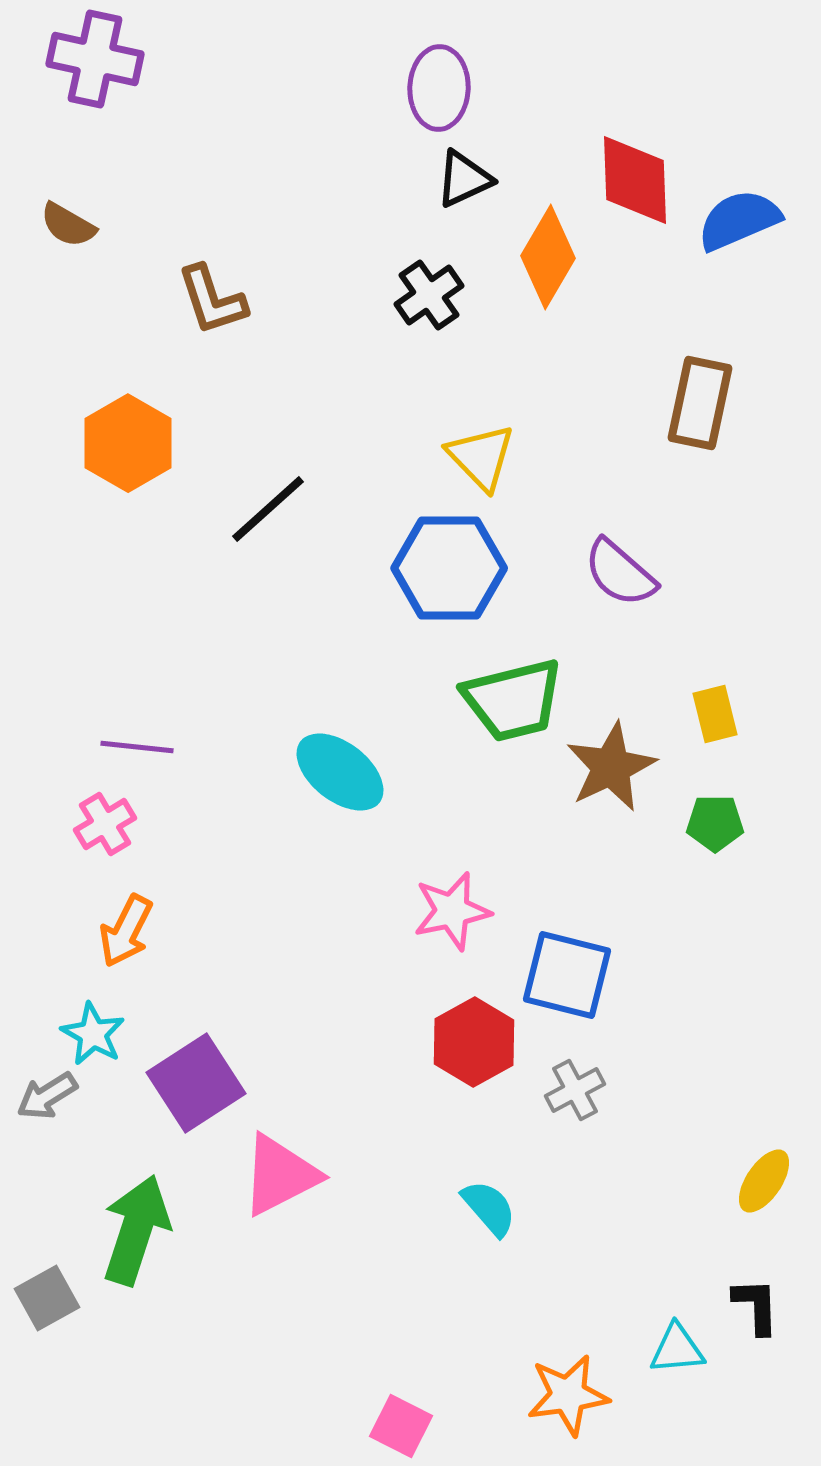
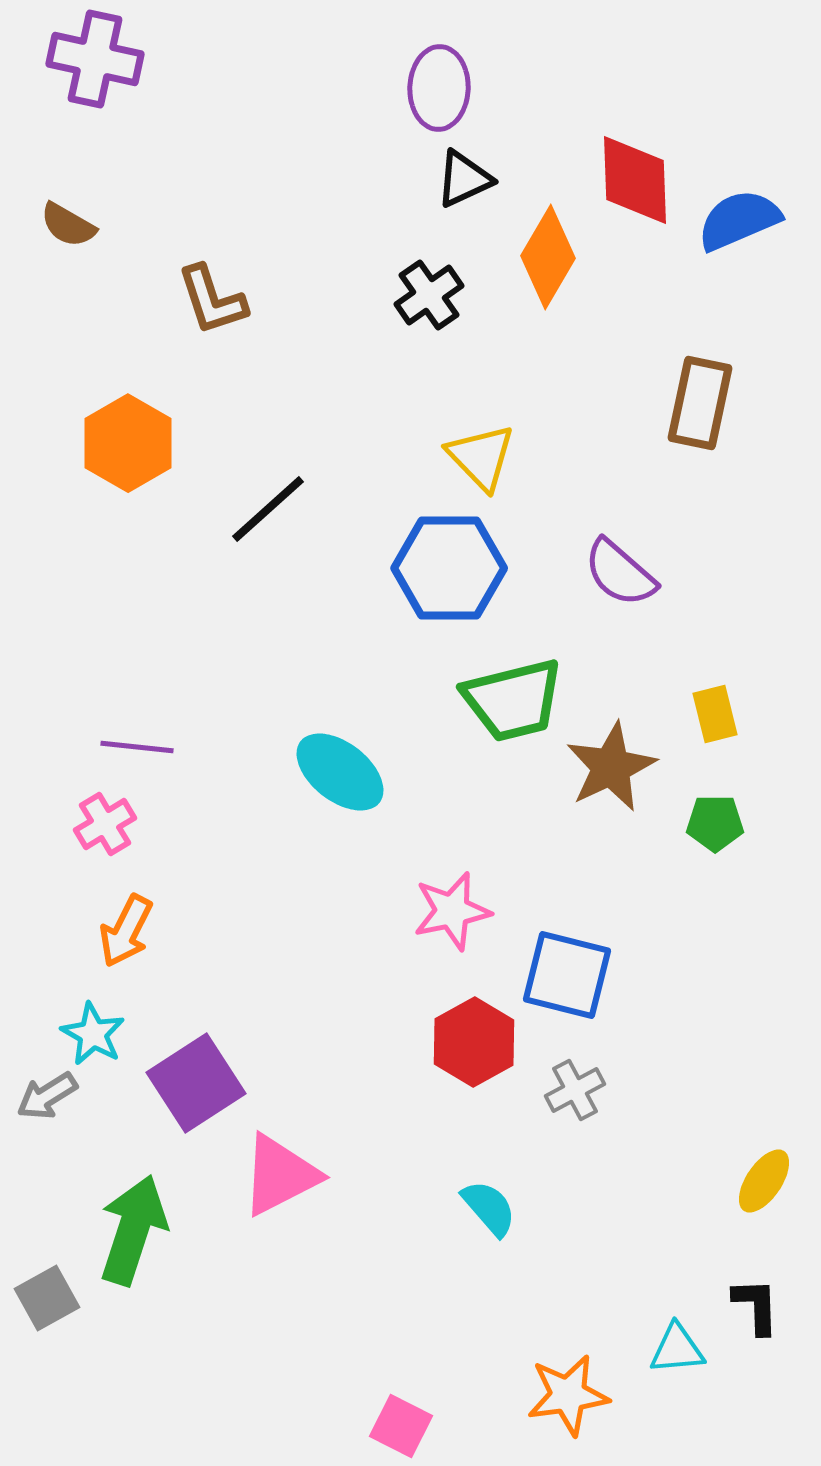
green arrow: moved 3 px left
